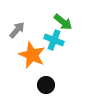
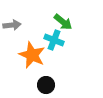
gray arrow: moved 5 px left, 5 px up; rotated 42 degrees clockwise
